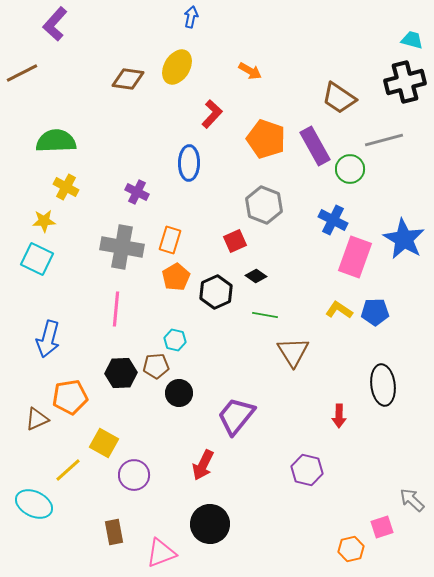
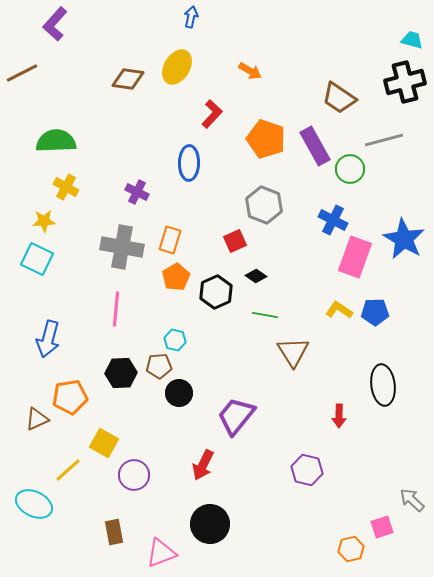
brown pentagon at (156, 366): moved 3 px right
